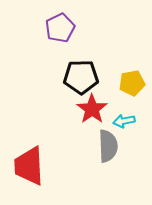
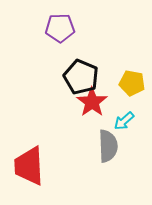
purple pentagon: rotated 24 degrees clockwise
black pentagon: rotated 24 degrees clockwise
yellow pentagon: rotated 20 degrees clockwise
red star: moved 7 px up
cyan arrow: rotated 30 degrees counterclockwise
